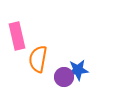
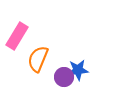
pink rectangle: rotated 44 degrees clockwise
orange semicircle: rotated 12 degrees clockwise
